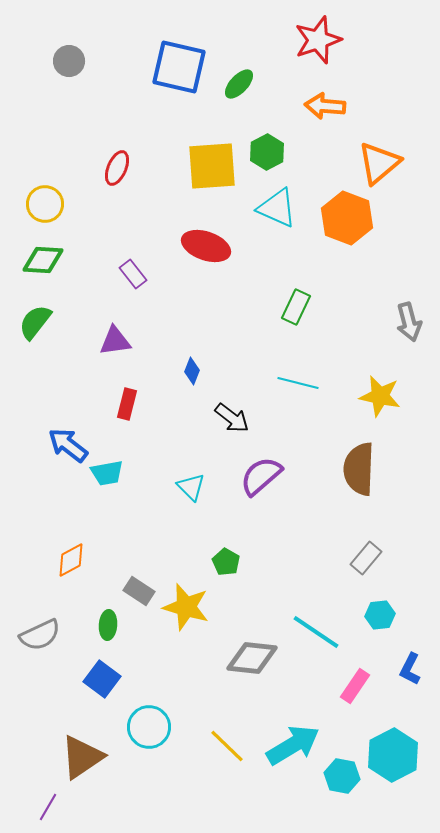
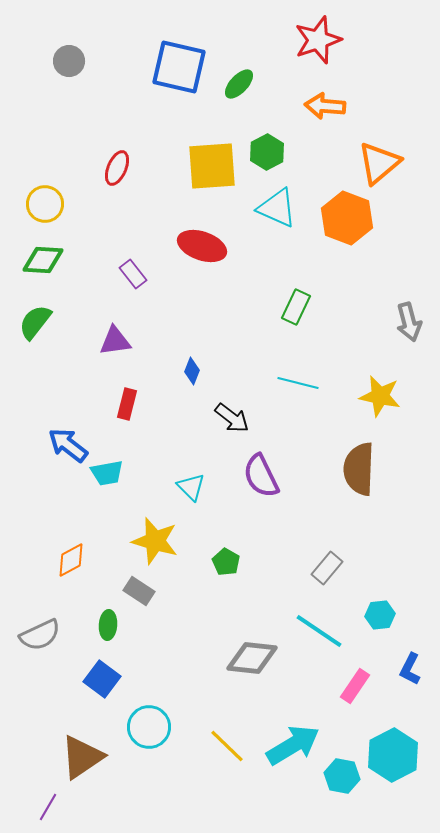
red ellipse at (206, 246): moved 4 px left
purple semicircle at (261, 476): rotated 75 degrees counterclockwise
gray rectangle at (366, 558): moved 39 px left, 10 px down
yellow star at (186, 607): moved 31 px left, 66 px up
cyan line at (316, 632): moved 3 px right, 1 px up
